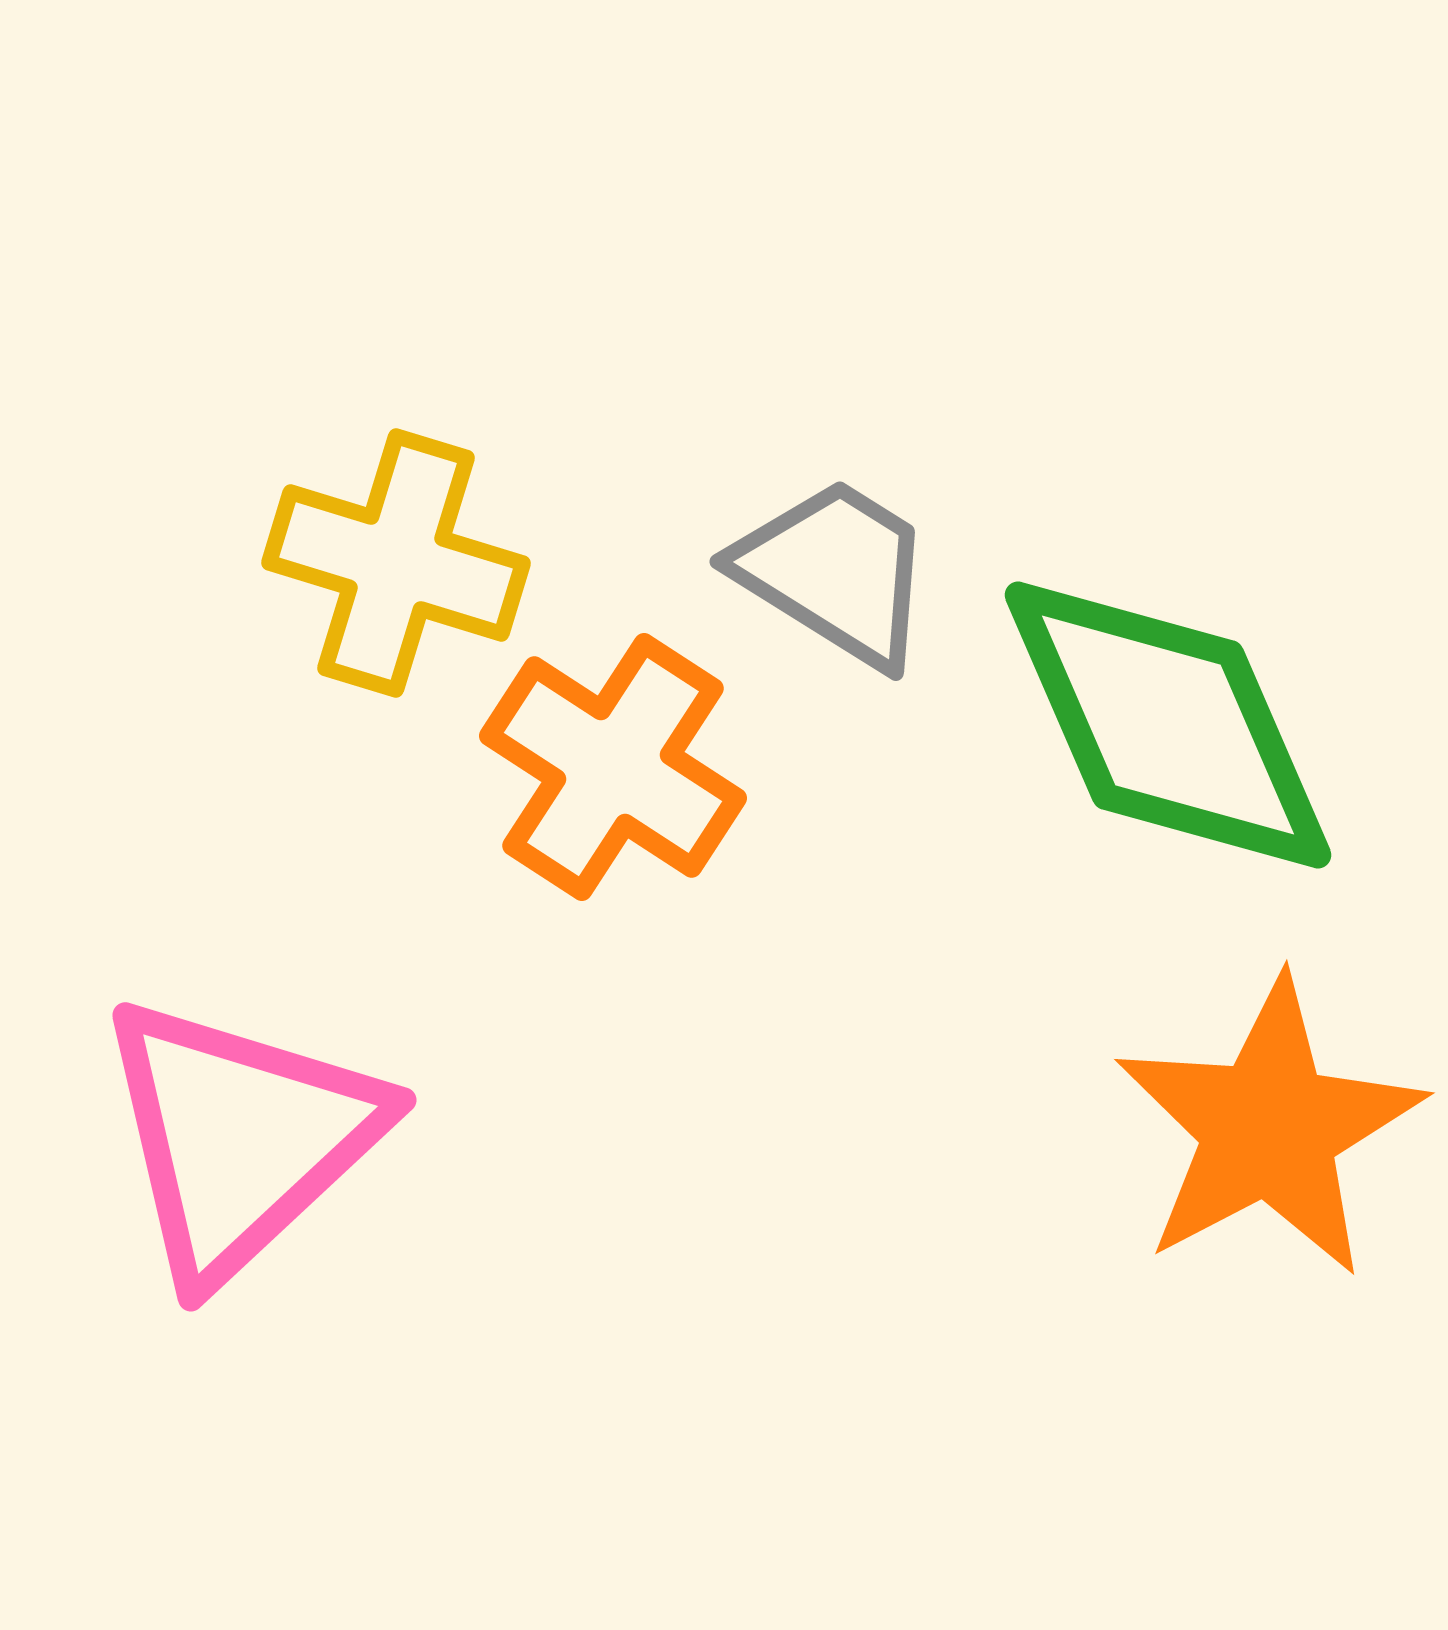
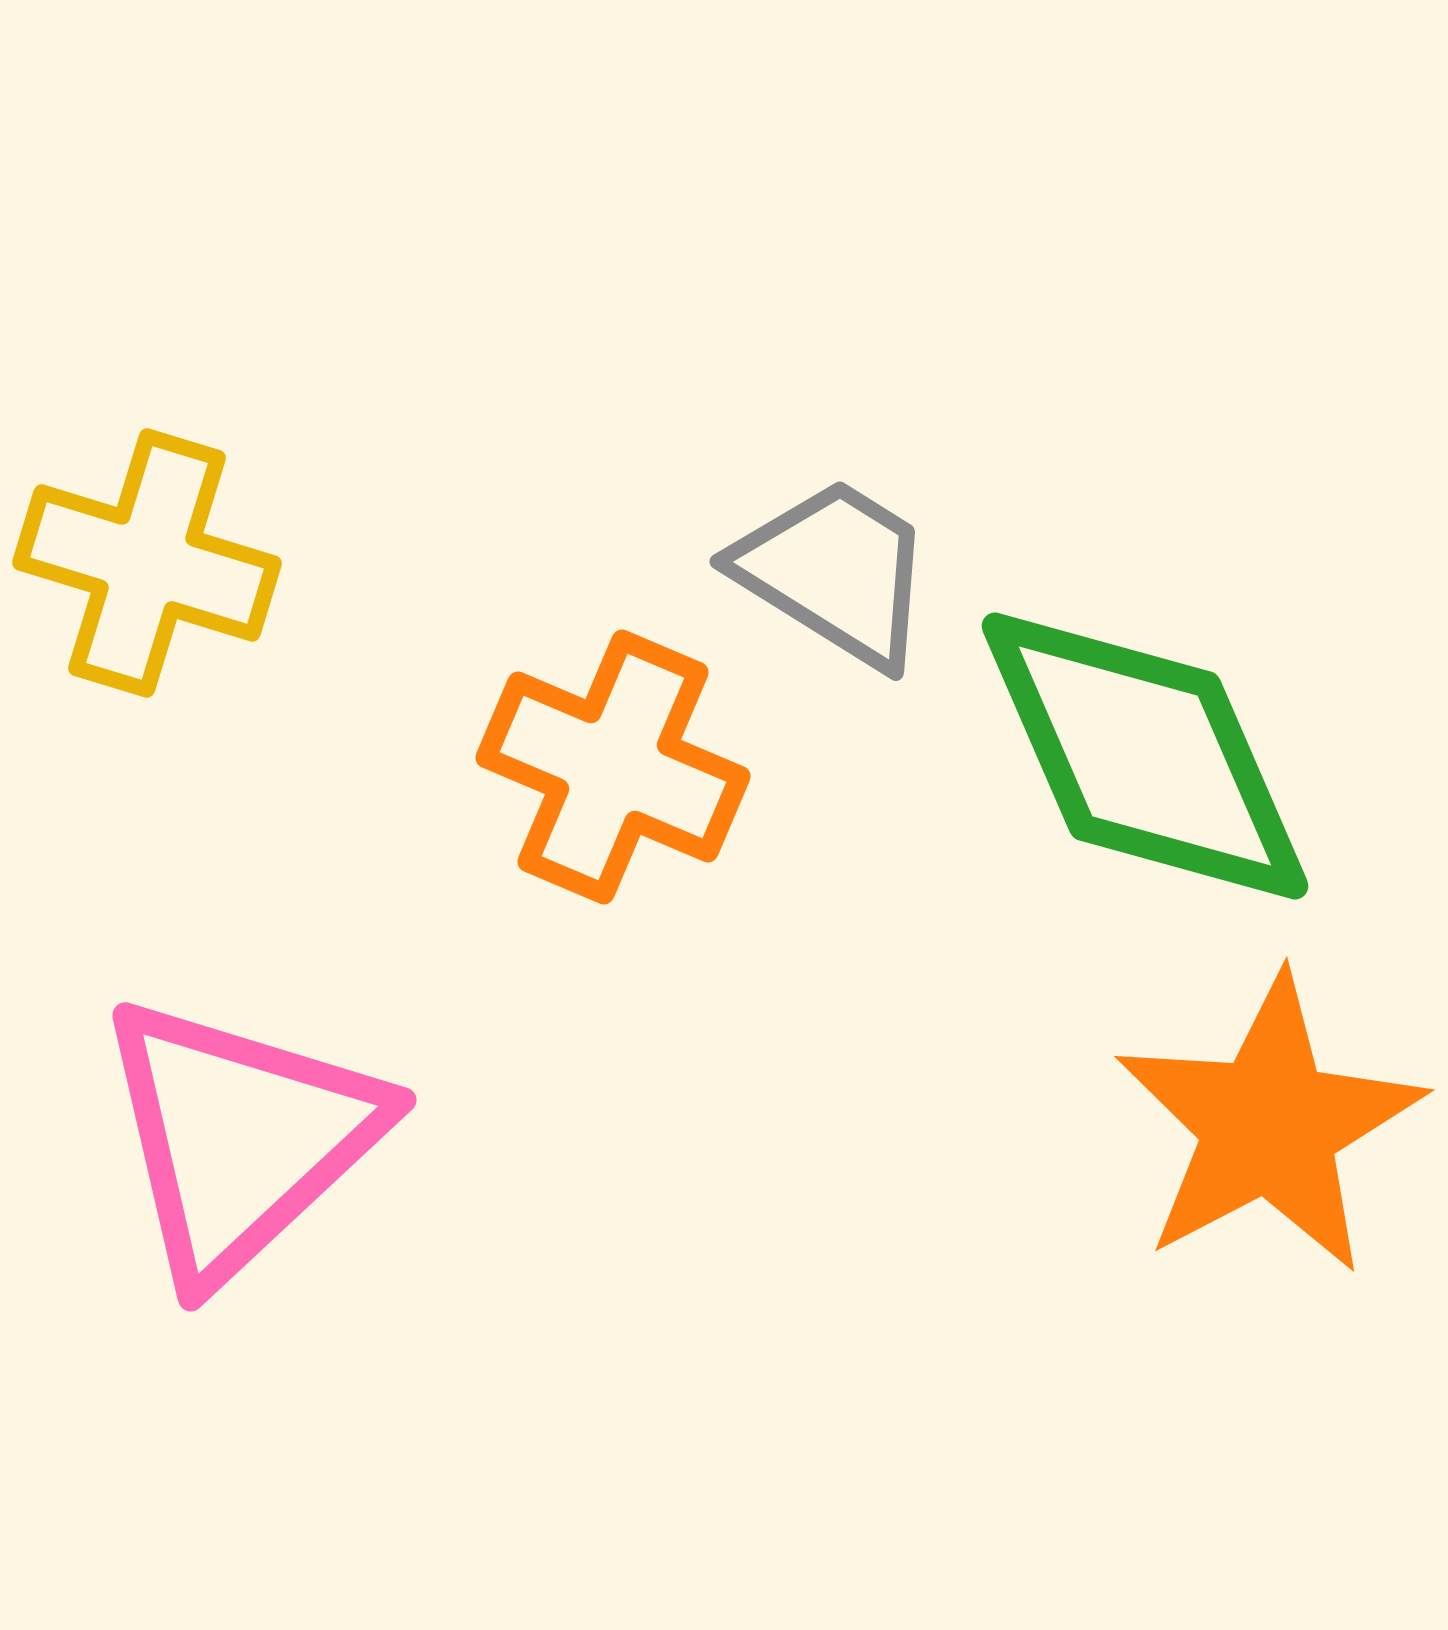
yellow cross: moved 249 px left
green diamond: moved 23 px left, 31 px down
orange cross: rotated 10 degrees counterclockwise
orange star: moved 3 px up
